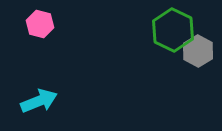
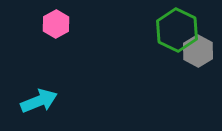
pink hexagon: moved 16 px right; rotated 16 degrees clockwise
green hexagon: moved 4 px right
